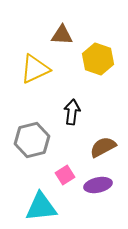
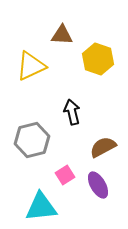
yellow triangle: moved 4 px left, 3 px up
black arrow: rotated 20 degrees counterclockwise
purple ellipse: rotated 72 degrees clockwise
